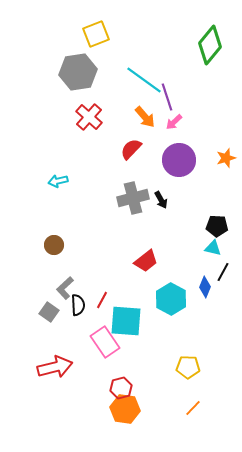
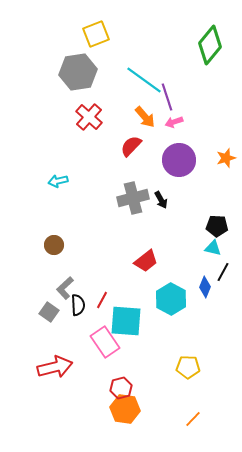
pink arrow: rotated 24 degrees clockwise
red semicircle: moved 3 px up
orange line: moved 11 px down
